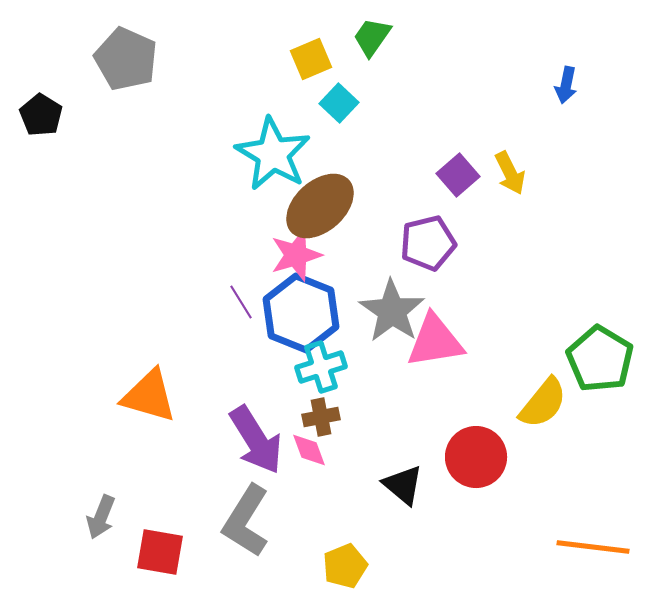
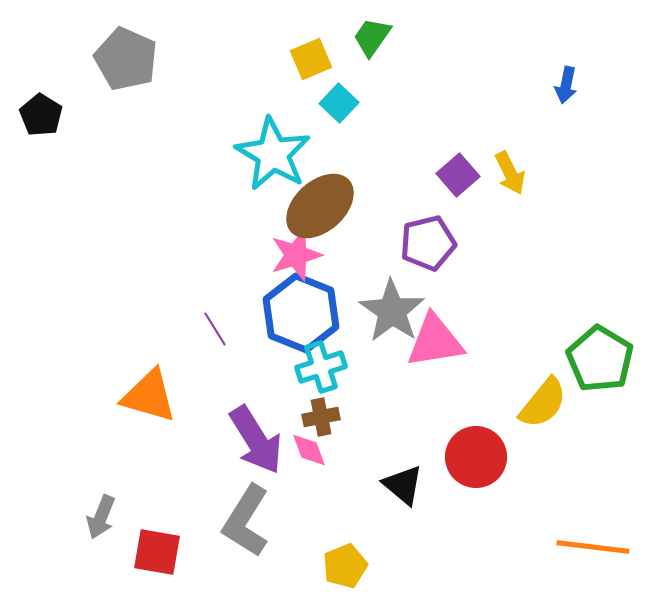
purple line: moved 26 px left, 27 px down
red square: moved 3 px left
